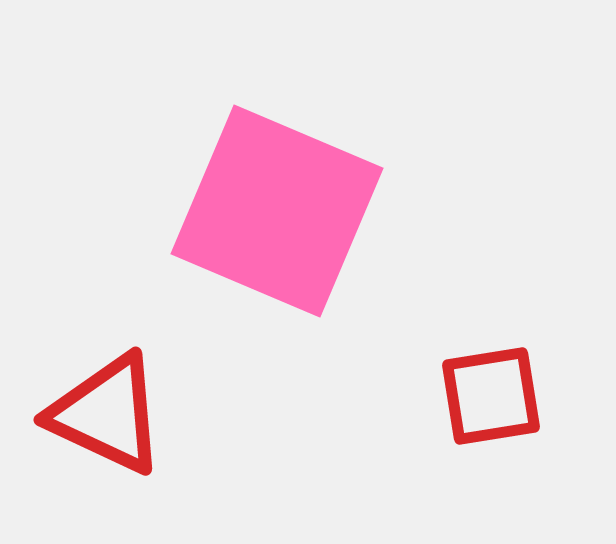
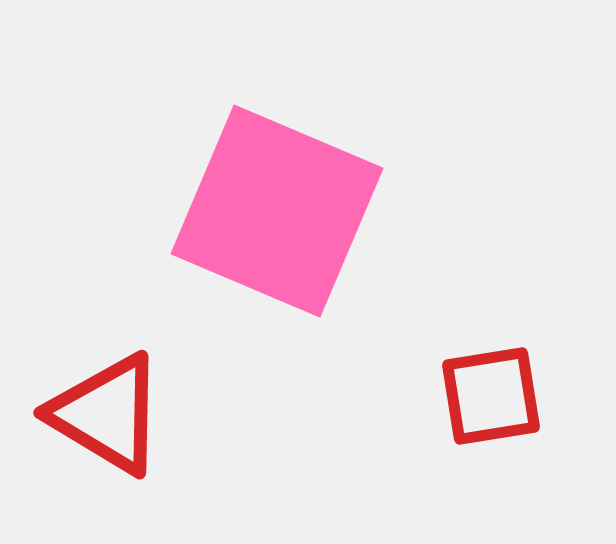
red triangle: rotated 6 degrees clockwise
